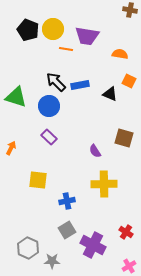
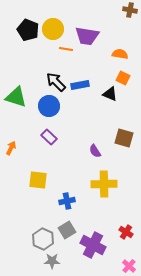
orange square: moved 6 px left, 3 px up
gray hexagon: moved 15 px right, 9 px up
pink cross: rotated 16 degrees counterclockwise
